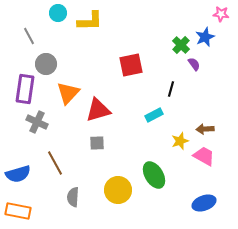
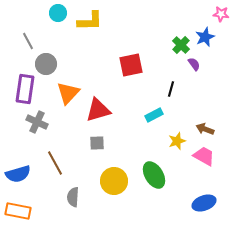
gray line: moved 1 px left, 5 px down
brown arrow: rotated 24 degrees clockwise
yellow star: moved 3 px left
yellow circle: moved 4 px left, 9 px up
